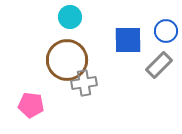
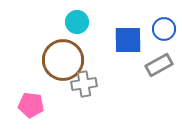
cyan circle: moved 7 px right, 5 px down
blue circle: moved 2 px left, 2 px up
brown circle: moved 4 px left
gray rectangle: rotated 16 degrees clockwise
gray cross: moved 1 px down
